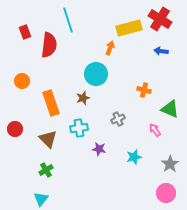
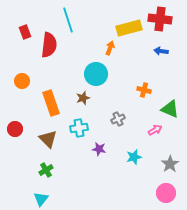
red cross: rotated 25 degrees counterclockwise
pink arrow: rotated 96 degrees clockwise
